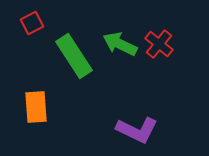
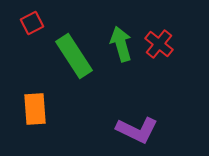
green arrow: moved 1 px right; rotated 48 degrees clockwise
orange rectangle: moved 1 px left, 2 px down
